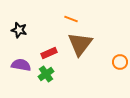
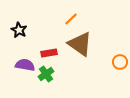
orange line: rotated 64 degrees counterclockwise
black star: rotated 14 degrees clockwise
brown triangle: rotated 32 degrees counterclockwise
red rectangle: rotated 14 degrees clockwise
purple semicircle: moved 4 px right
